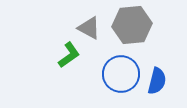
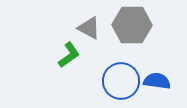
gray hexagon: rotated 6 degrees clockwise
blue circle: moved 7 px down
blue semicircle: rotated 96 degrees counterclockwise
